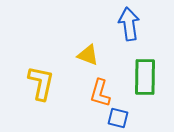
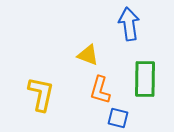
green rectangle: moved 2 px down
yellow L-shape: moved 11 px down
orange L-shape: moved 3 px up
